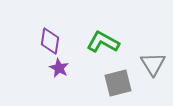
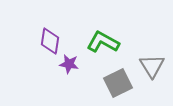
gray triangle: moved 1 px left, 2 px down
purple star: moved 10 px right, 4 px up; rotated 18 degrees counterclockwise
gray square: rotated 12 degrees counterclockwise
